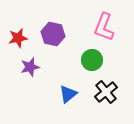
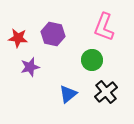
red star: rotated 18 degrees clockwise
